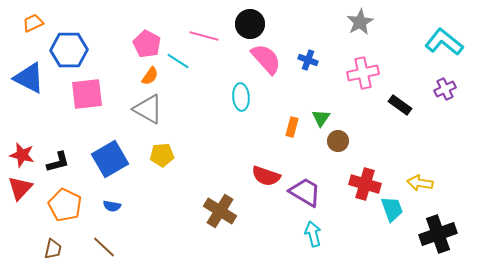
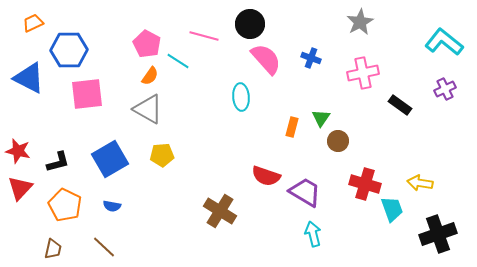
blue cross: moved 3 px right, 2 px up
red star: moved 4 px left, 4 px up
